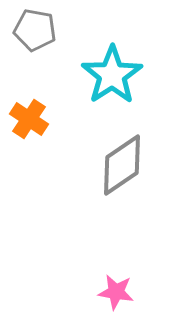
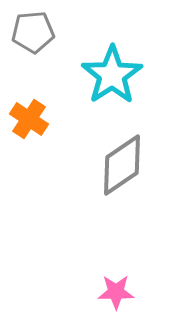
gray pentagon: moved 2 px left, 2 px down; rotated 15 degrees counterclockwise
pink star: rotated 9 degrees counterclockwise
